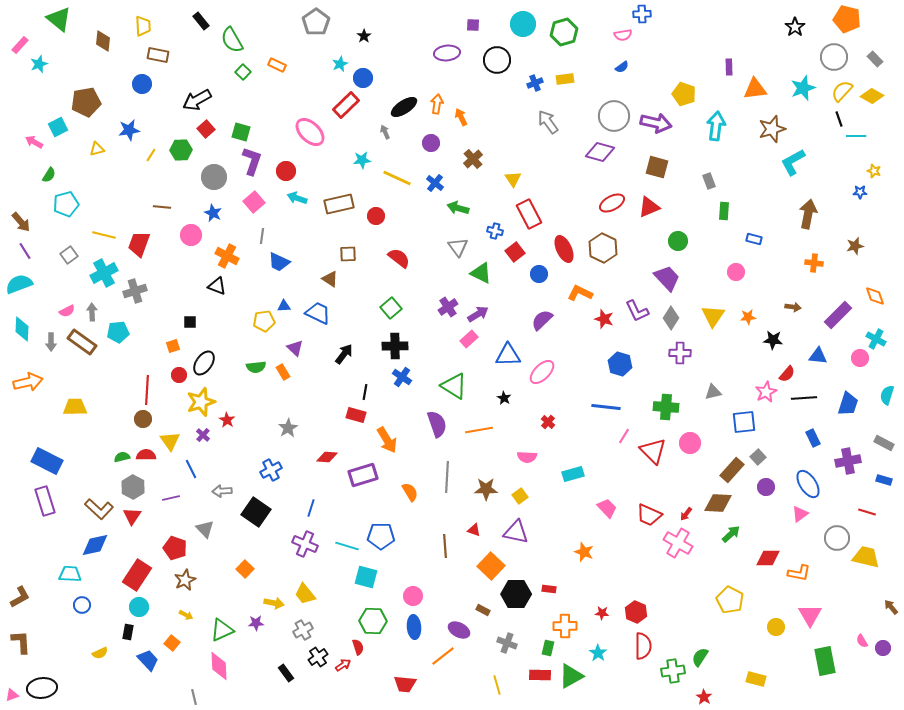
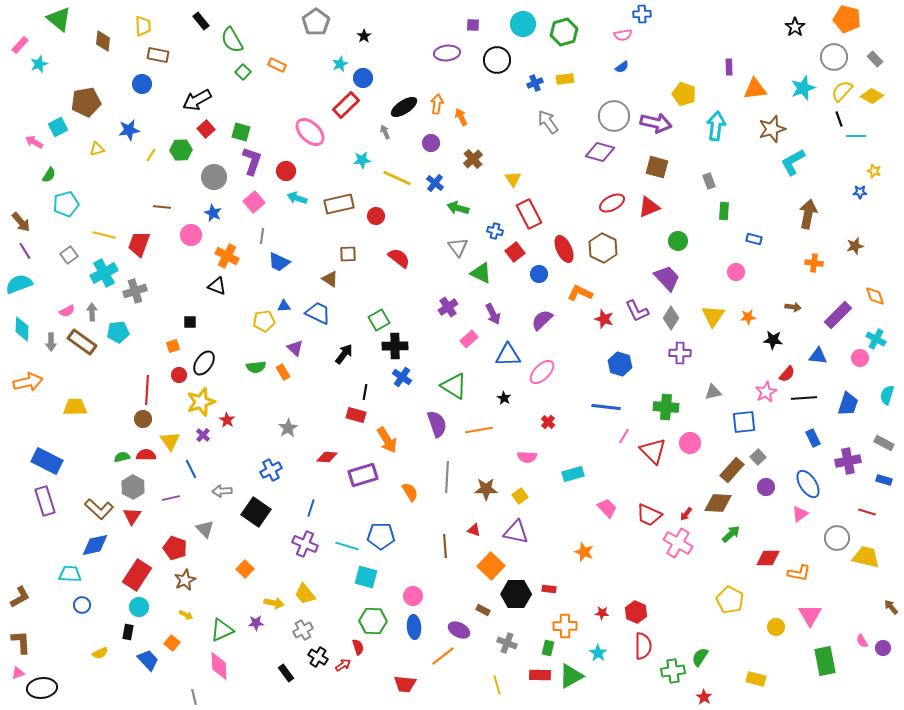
green square at (391, 308): moved 12 px left, 12 px down; rotated 10 degrees clockwise
purple arrow at (478, 314): moved 15 px right; rotated 95 degrees clockwise
black cross at (318, 657): rotated 24 degrees counterclockwise
pink triangle at (12, 695): moved 6 px right, 22 px up
